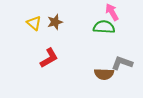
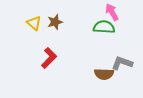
red L-shape: rotated 15 degrees counterclockwise
